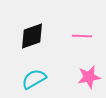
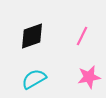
pink line: rotated 66 degrees counterclockwise
